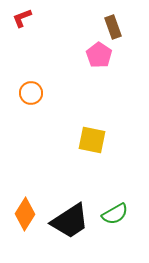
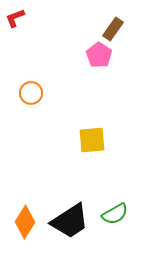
red L-shape: moved 7 px left
brown rectangle: moved 2 px down; rotated 55 degrees clockwise
yellow square: rotated 16 degrees counterclockwise
orange diamond: moved 8 px down
